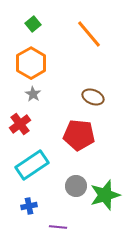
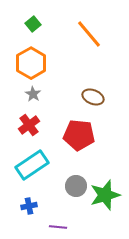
red cross: moved 9 px right, 1 px down
